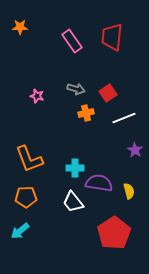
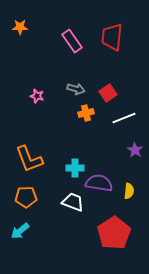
yellow semicircle: rotated 21 degrees clockwise
white trapezoid: rotated 150 degrees clockwise
